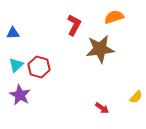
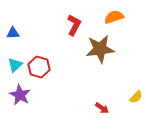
cyan triangle: moved 1 px left
